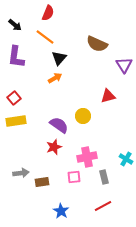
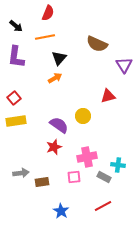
black arrow: moved 1 px right, 1 px down
orange line: rotated 48 degrees counterclockwise
cyan cross: moved 8 px left, 6 px down; rotated 24 degrees counterclockwise
gray rectangle: rotated 48 degrees counterclockwise
